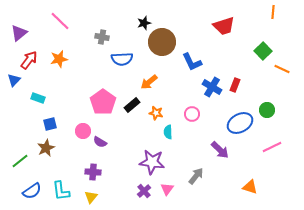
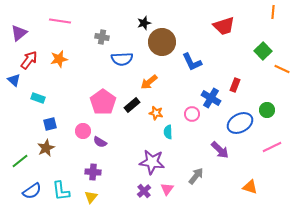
pink line at (60, 21): rotated 35 degrees counterclockwise
blue triangle at (14, 80): rotated 32 degrees counterclockwise
blue cross at (212, 87): moved 1 px left, 11 px down
